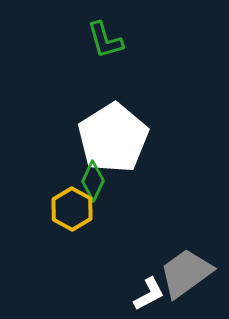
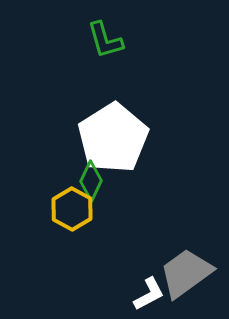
green diamond: moved 2 px left
